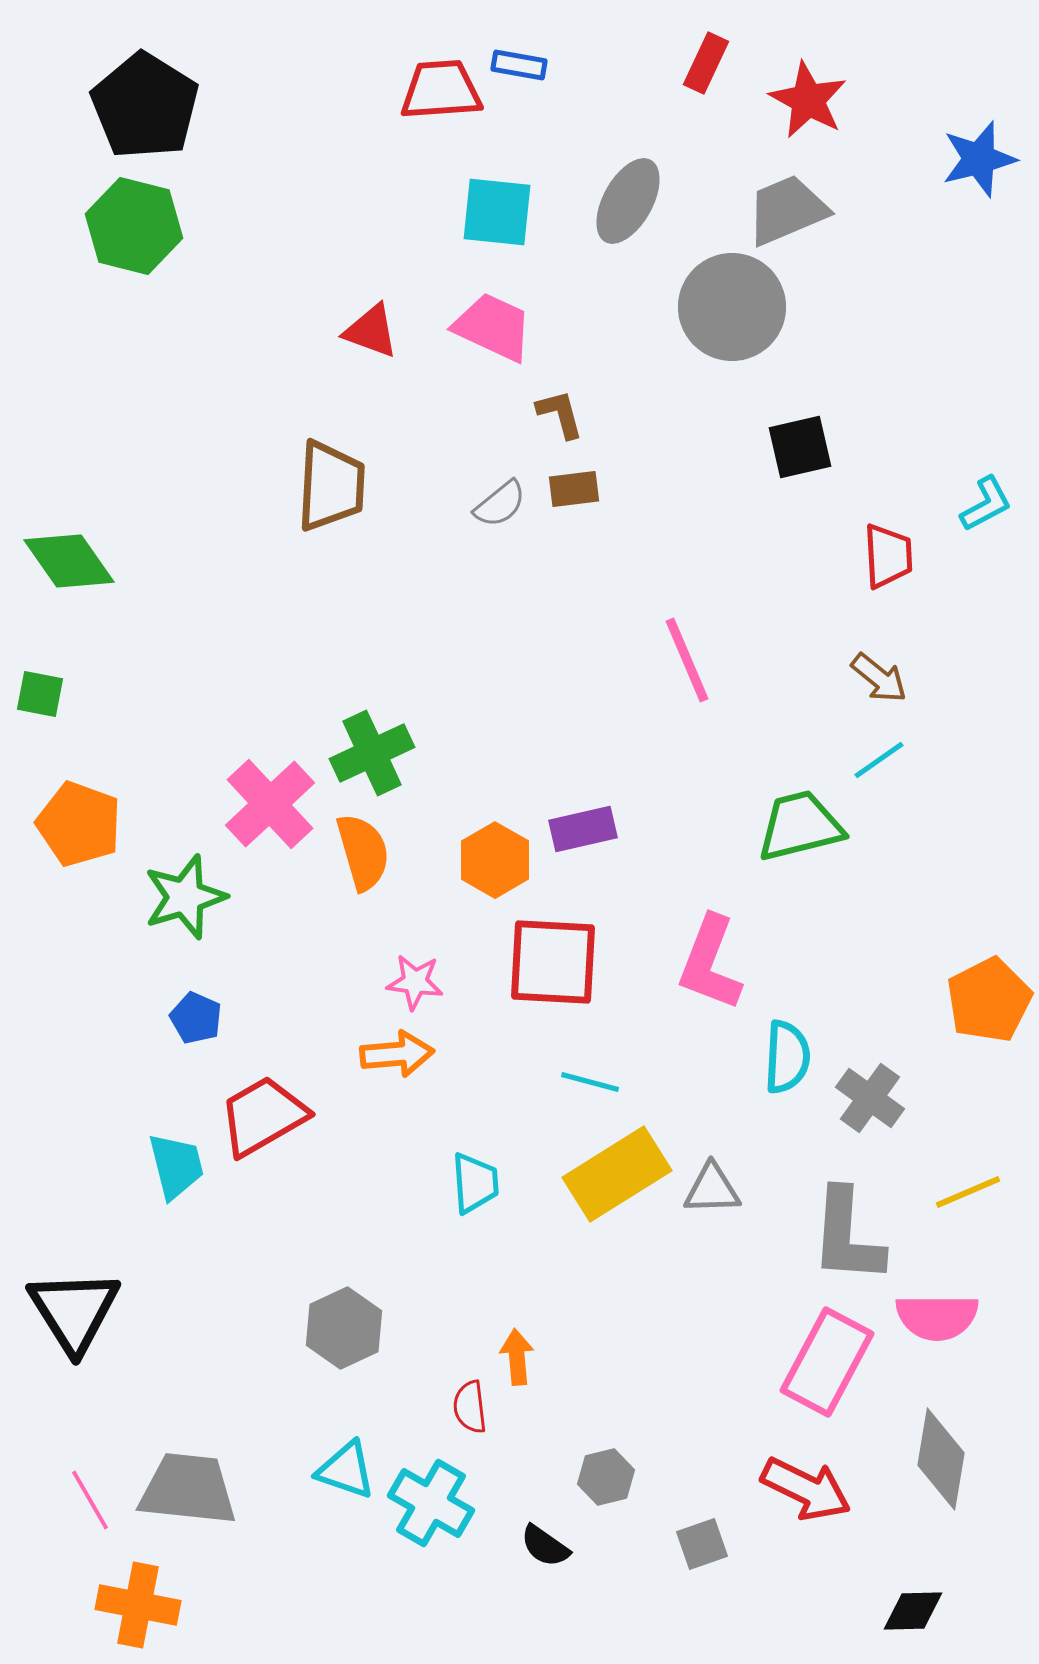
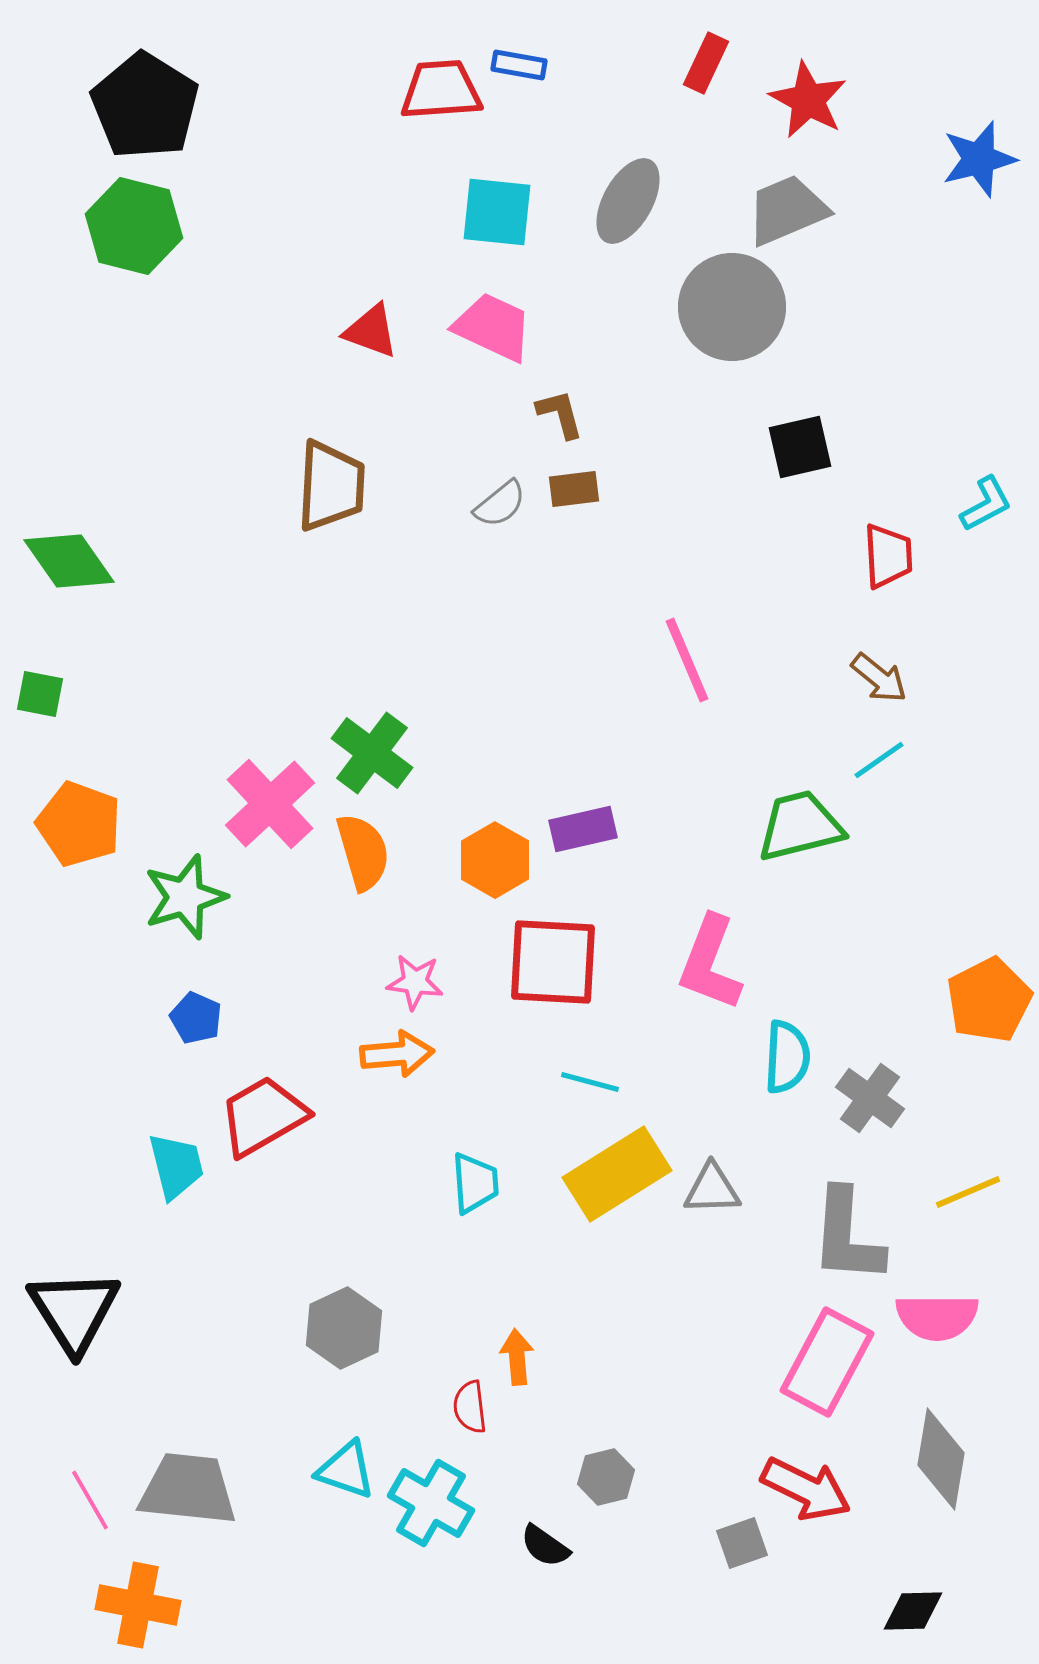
green cross at (372, 753): rotated 28 degrees counterclockwise
gray square at (702, 1544): moved 40 px right, 1 px up
